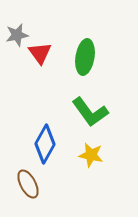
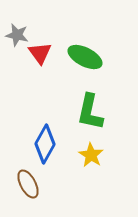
gray star: rotated 25 degrees clockwise
green ellipse: rotated 72 degrees counterclockwise
green L-shape: rotated 48 degrees clockwise
yellow star: rotated 20 degrees clockwise
